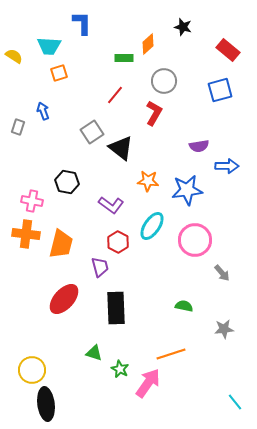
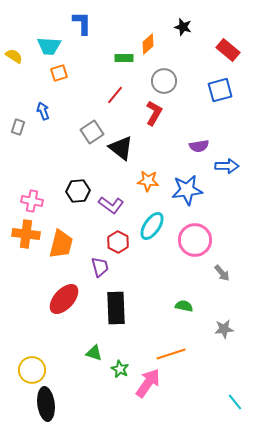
black hexagon at (67, 182): moved 11 px right, 9 px down; rotated 15 degrees counterclockwise
